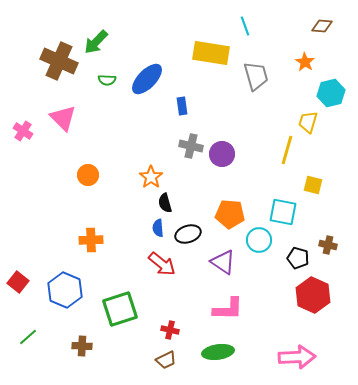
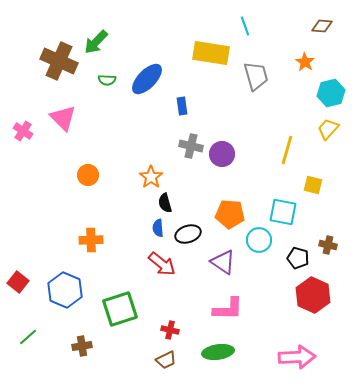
yellow trapezoid at (308, 122): moved 20 px right, 7 px down; rotated 25 degrees clockwise
brown cross at (82, 346): rotated 12 degrees counterclockwise
